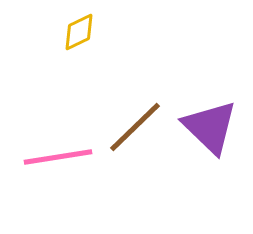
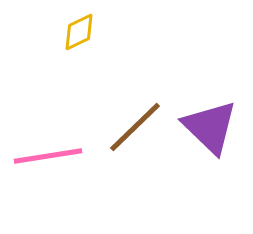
pink line: moved 10 px left, 1 px up
